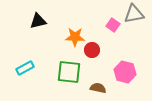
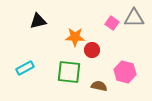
gray triangle: moved 4 px down; rotated 10 degrees clockwise
pink square: moved 1 px left, 2 px up
brown semicircle: moved 1 px right, 2 px up
